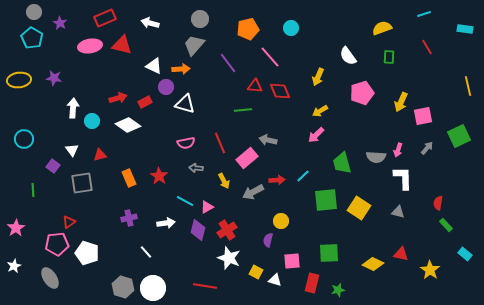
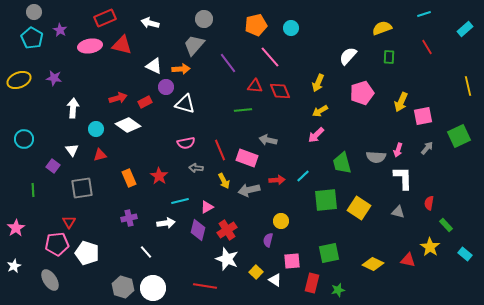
gray circle at (200, 19): moved 4 px right
purple star at (60, 23): moved 7 px down
orange pentagon at (248, 29): moved 8 px right, 4 px up
cyan rectangle at (465, 29): rotated 49 degrees counterclockwise
white semicircle at (348, 56): rotated 78 degrees clockwise
yellow arrow at (318, 77): moved 6 px down
yellow ellipse at (19, 80): rotated 15 degrees counterclockwise
cyan circle at (92, 121): moved 4 px right, 8 px down
red line at (220, 143): moved 7 px down
pink rectangle at (247, 158): rotated 60 degrees clockwise
gray square at (82, 183): moved 5 px down
gray arrow at (253, 192): moved 4 px left, 2 px up; rotated 15 degrees clockwise
cyan line at (185, 201): moved 5 px left; rotated 42 degrees counterclockwise
red semicircle at (438, 203): moved 9 px left
red triangle at (69, 222): rotated 24 degrees counterclockwise
green square at (329, 253): rotated 10 degrees counterclockwise
red triangle at (401, 254): moved 7 px right, 6 px down
white star at (229, 258): moved 2 px left, 1 px down
yellow star at (430, 270): moved 23 px up
yellow square at (256, 272): rotated 16 degrees clockwise
gray ellipse at (50, 278): moved 2 px down
white triangle at (275, 280): rotated 16 degrees clockwise
